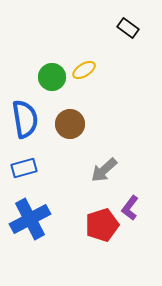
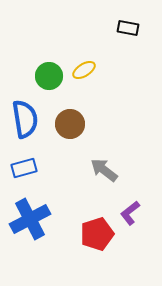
black rectangle: rotated 25 degrees counterclockwise
green circle: moved 3 px left, 1 px up
gray arrow: rotated 80 degrees clockwise
purple L-shape: moved 5 px down; rotated 15 degrees clockwise
red pentagon: moved 5 px left, 9 px down
